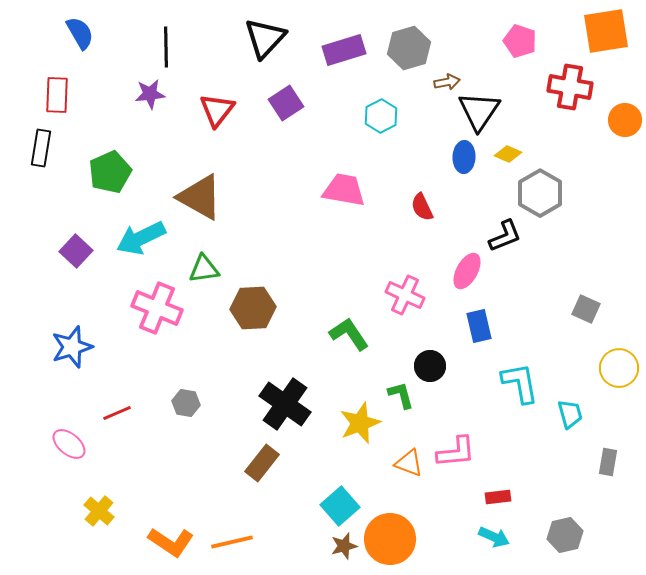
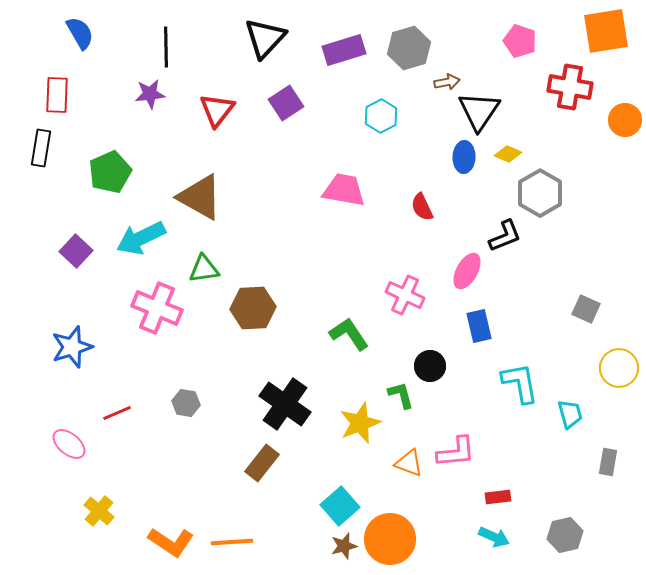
orange line at (232, 542): rotated 9 degrees clockwise
